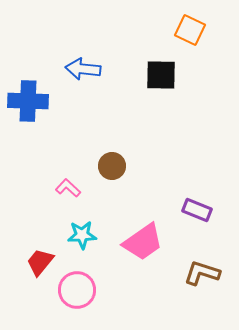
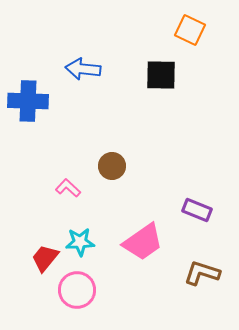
cyan star: moved 2 px left, 7 px down
red trapezoid: moved 5 px right, 4 px up
